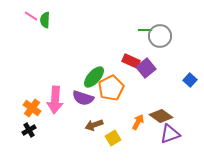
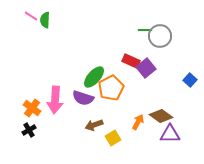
purple triangle: rotated 20 degrees clockwise
